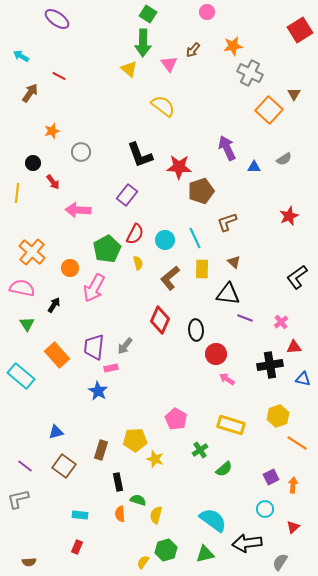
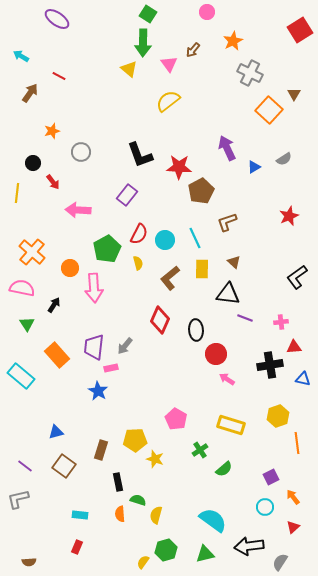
orange star at (233, 46): moved 5 px up; rotated 18 degrees counterclockwise
yellow semicircle at (163, 106): moved 5 px right, 5 px up; rotated 75 degrees counterclockwise
blue triangle at (254, 167): rotated 32 degrees counterclockwise
brown pentagon at (201, 191): rotated 10 degrees counterclockwise
red semicircle at (135, 234): moved 4 px right
pink arrow at (94, 288): rotated 32 degrees counterclockwise
pink cross at (281, 322): rotated 32 degrees clockwise
orange line at (297, 443): rotated 50 degrees clockwise
orange arrow at (293, 485): moved 12 px down; rotated 42 degrees counterclockwise
cyan circle at (265, 509): moved 2 px up
black arrow at (247, 543): moved 2 px right, 3 px down
